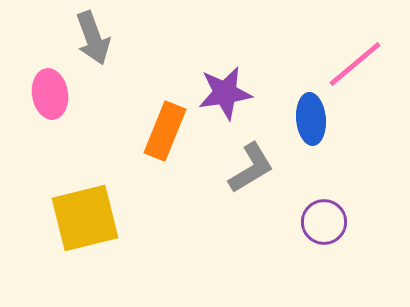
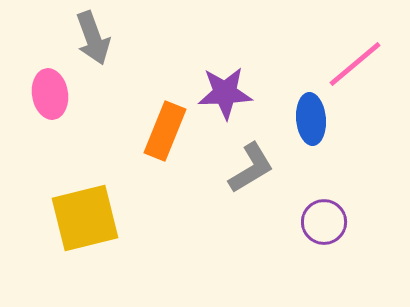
purple star: rotated 6 degrees clockwise
